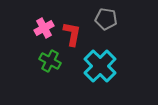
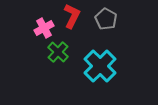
gray pentagon: rotated 20 degrees clockwise
red L-shape: moved 18 px up; rotated 15 degrees clockwise
green cross: moved 8 px right, 9 px up; rotated 15 degrees clockwise
